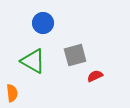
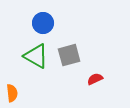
gray square: moved 6 px left
green triangle: moved 3 px right, 5 px up
red semicircle: moved 3 px down
